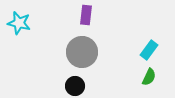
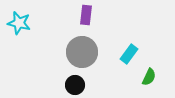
cyan rectangle: moved 20 px left, 4 px down
black circle: moved 1 px up
